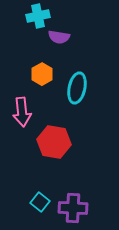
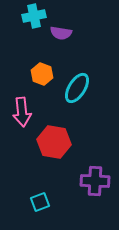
cyan cross: moved 4 px left
purple semicircle: moved 2 px right, 4 px up
orange hexagon: rotated 10 degrees counterclockwise
cyan ellipse: rotated 20 degrees clockwise
cyan square: rotated 30 degrees clockwise
purple cross: moved 22 px right, 27 px up
